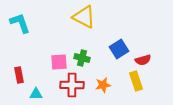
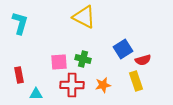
cyan L-shape: rotated 35 degrees clockwise
blue square: moved 4 px right
green cross: moved 1 px right, 1 px down
